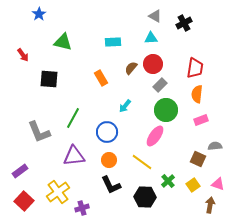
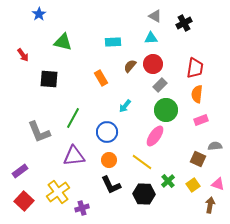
brown semicircle: moved 1 px left, 2 px up
black hexagon: moved 1 px left, 3 px up
